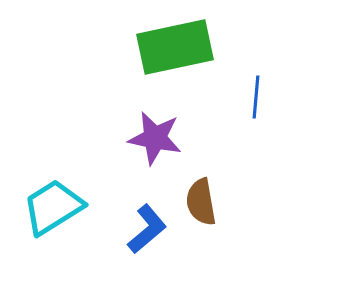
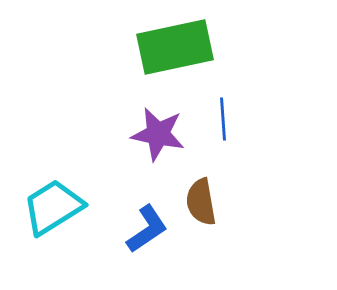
blue line: moved 33 px left, 22 px down; rotated 9 degrees counterclockwise
purple star: moved 3 px right, 4 px up
blue L-shape: rotated 6 degrees clockwise
